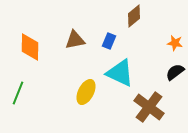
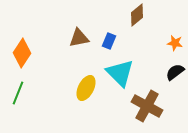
brown diamond: moved 3 px right, 1 px up
brown triangle: moved 4 px right, 2 px up
orange diamond: moved 8 px left, 6 px down; rotated 32 degrees clockwise
cyan triangle: rotated 20 degrees clockwise
yellow ellipse: moved 4 px up
brown cross: moved 2 px left, 1 px up; rotated 8 degrees counterclockwise
